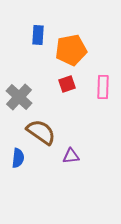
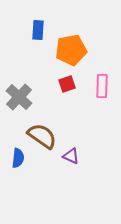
blue rectangle: moved 5 px up
pink rectangle: moved 1 px left, 1 px up
brown semicircle: moved 1 px right, 4 px down
purple triangle: rotated 30 degrees clockwise
